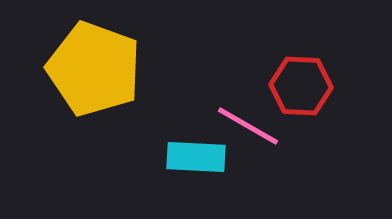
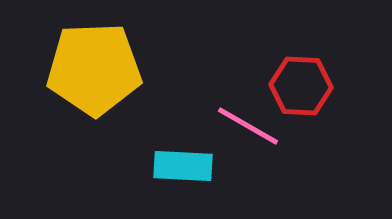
yellow pentagon: rotated 22 degrees counterclockwise
cyan rectangle: moved 13 px left, 9 px down
